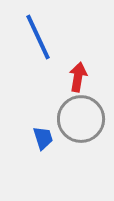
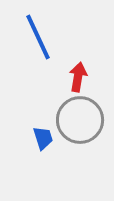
gray circle: moved 1 px left, 1 px down
